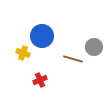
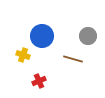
gray circle: moved 6 px left, 11 px up
yellow cross: moved 2 px down
red cross: moved 1 px left, 1 px down
